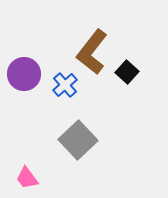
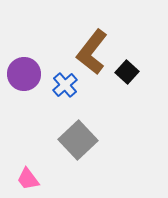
pink trapezoid: moved 1 px right, 1 px down
